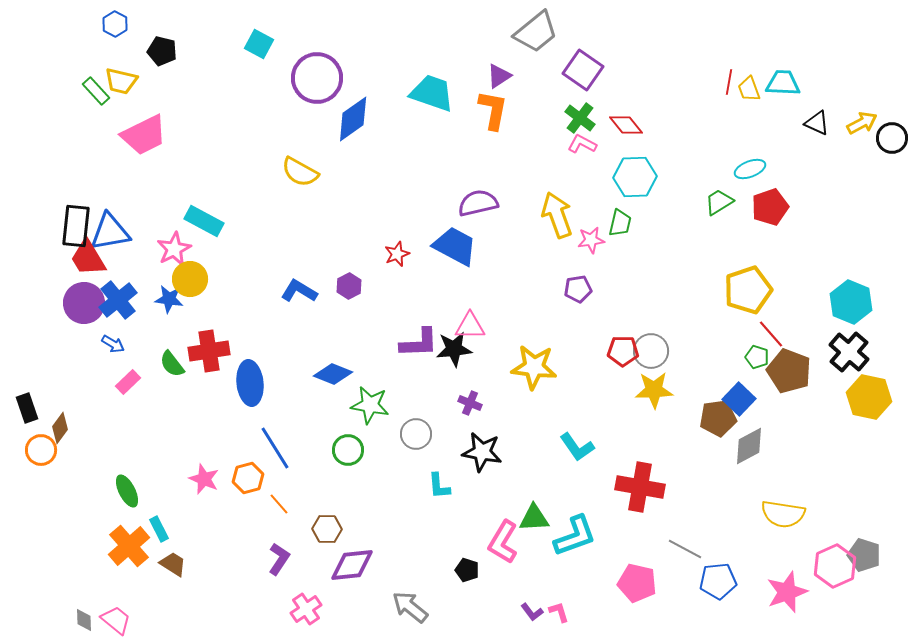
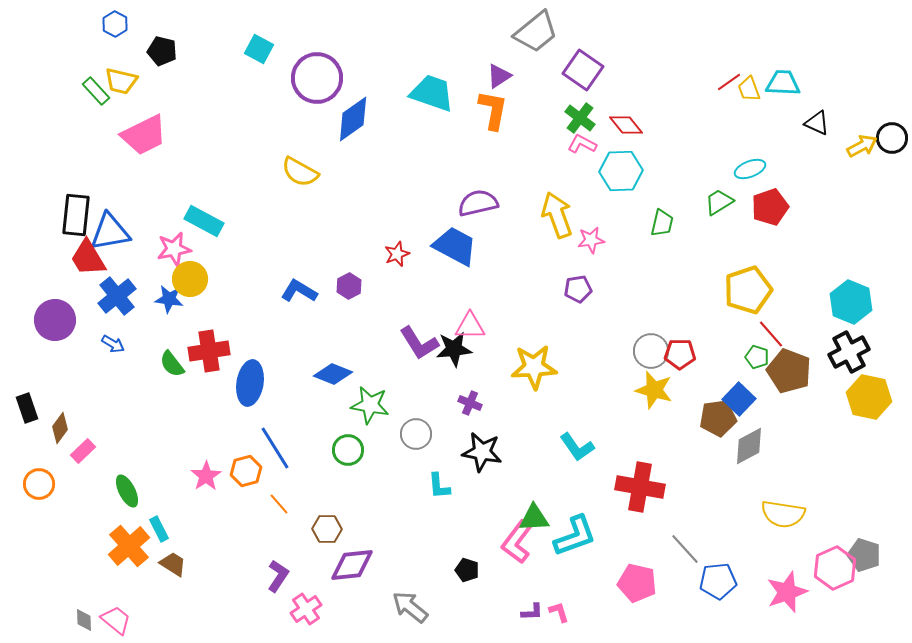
cyan square at (259, 44): moved 5 px down
red line at (729, 82): rotated 45 degrees clockwise
yellow arrow at (862, 123): moved 23 px down
cyan hexagon at (635, 177): moved 14 px left, 6 px up
green trapezoid at (620, 223): moved 42 px right
black rectangle at (76, 226): moved 11 px up
pink star at (174, 249): rotated 16 degrees clockwise
blue cross at (118, 300): moved 1 px left, 4 px up
purple circle at (84, 303): moved 29 px left, 17 px down
purple L-shape at (419, 343): rotated 60 degrees clockwise
red pentagon at (623, 351): moved 57 px right, 3 px down
black cross at (849, 352): rotated 21 degrees clockwise
yellow star at (534, 367): rotated 9 degrees counterclockwise
pink rectangle at (128, 382): moved 45 px left, 69 px down
blue ellipse at (250, 383): rotated 15 degrees clockwise
yellow star at (654, 390): rotated 18 degrees clockwise
orange circle at (41, 450): moved 2 px left, 34 px down
orange hexagon at (248, 478): moved 2 px left, 7 px up
pink star at (204, 479): moved 2 px right, 3 px up; rotated 16 degrees clockwise
pink L-shape at (503, 542): moved 14 px right; rotated 6 degrees clockwise
gray line at (685, 549): rotated 20 degrees clockwise
purple L-shape at (279, 559): moved 1 px left, 17 px down
pink hexagon at (835, 566): moved 2 px down
purple L-shape at (532, 612): rotated 55 degrees counterclockwise
